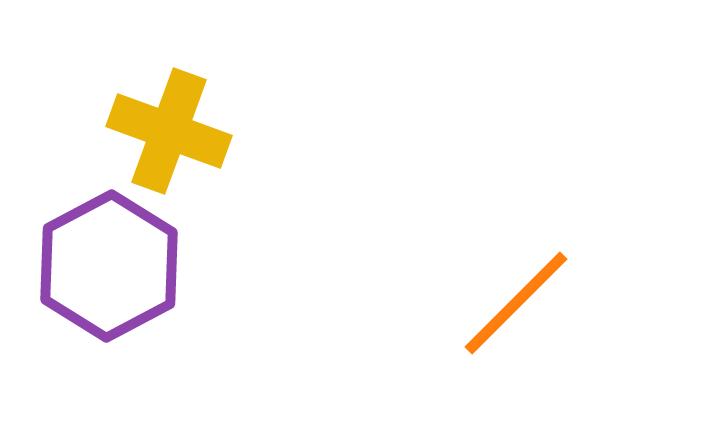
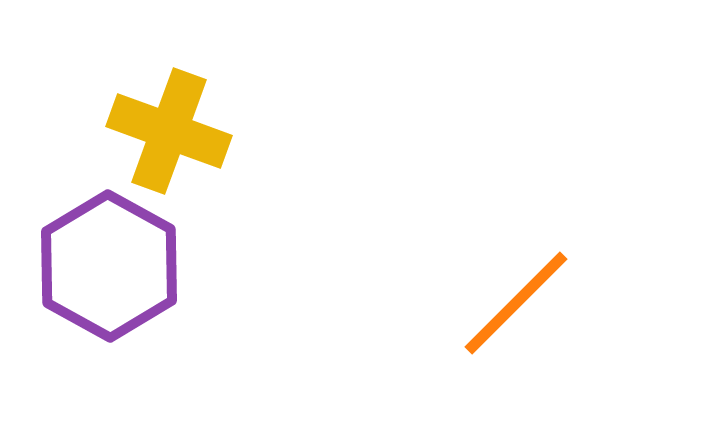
purple hexagon: rotated 3 degrees counterclockwise
